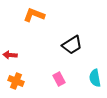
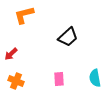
orange L-shape: moved 10 px left; rotated 35 degrees counterclockwise
black trapezoid: moved 4 px left, 8 px up; rotated 10 degrees counterclockwise
red arrow: moved 1 px right, 1 px up; rotated 48 degrees counterclockwise
pink rectangle: rotated 24 degrees clockwise
